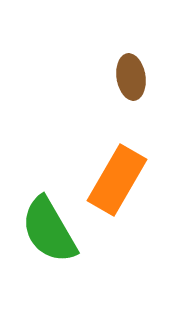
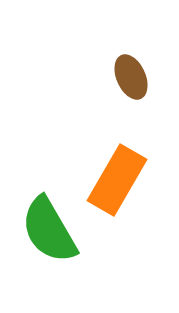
brown ellipse: rotated 15 degrees counterclockwise
